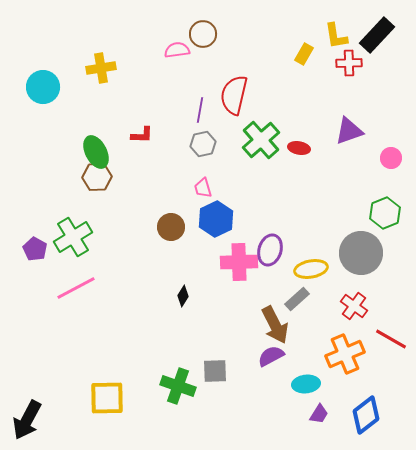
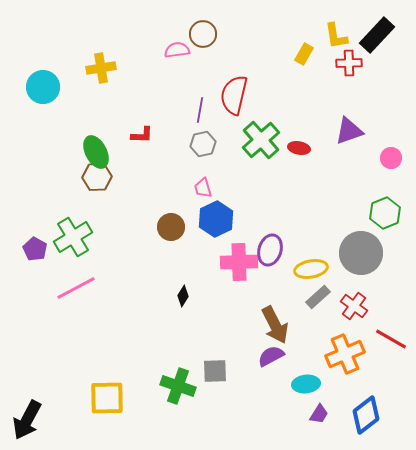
gray rectangle at (297, 299): moved 21 px right, 2 px up
